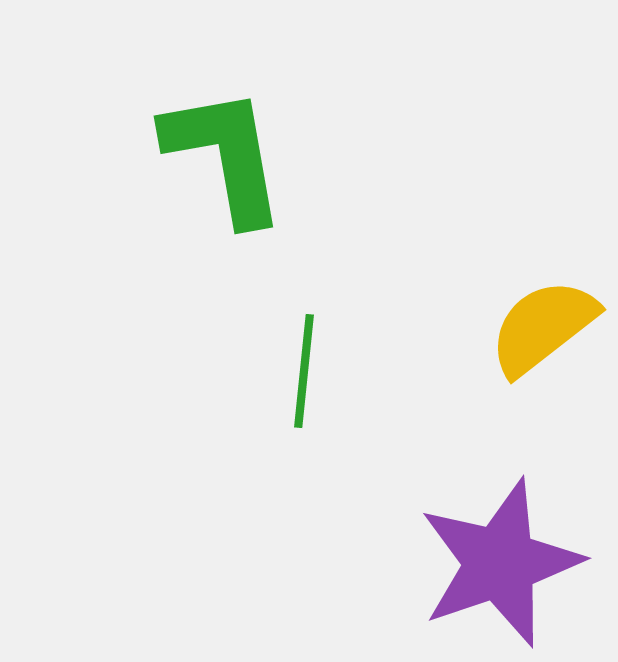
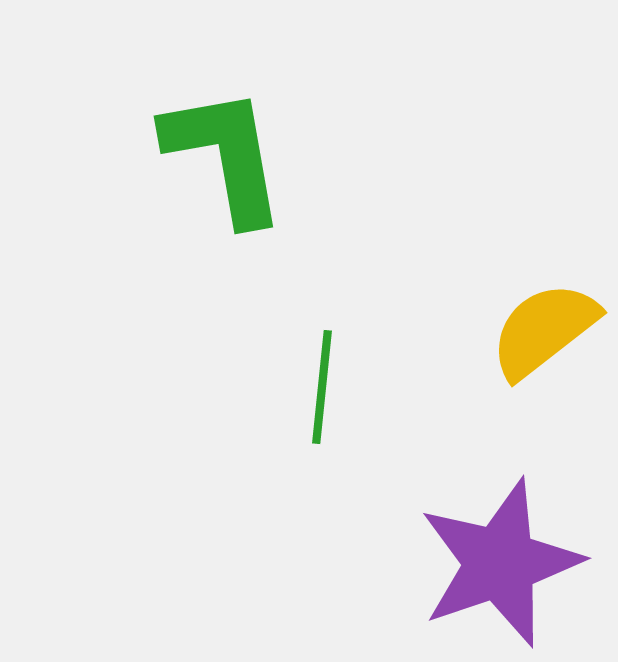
yellow semicircle: moved 1 px right, 3 px down
green line: moved 18 px right, 16 px down
